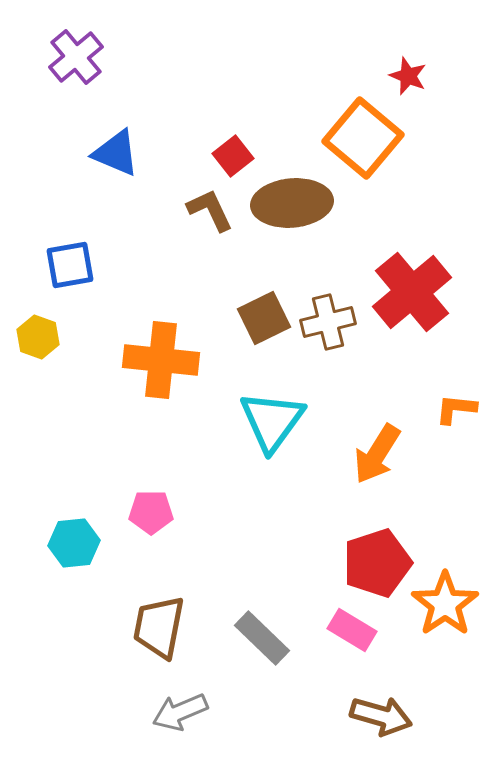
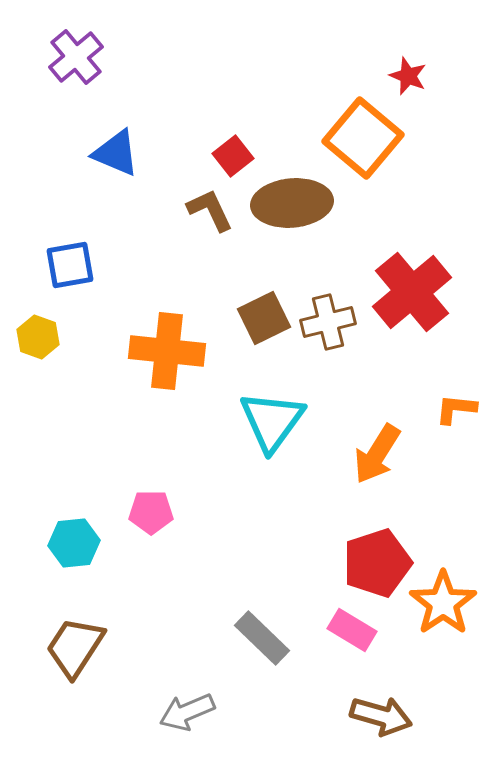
orange cross: moved 6 px right, 9 px up
orange star: moved 2 px left, 1 px up
brown trapezoid: moved 84 px left, 20 px down; rotated 22 degrees clockwise
gray arrow: moved 7 px right
